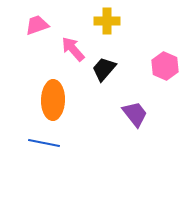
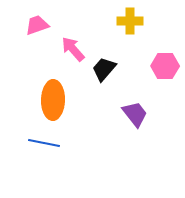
yellow cross: moved 23 px right
pink hexagon: rotated 24 degrees counterclockwise
